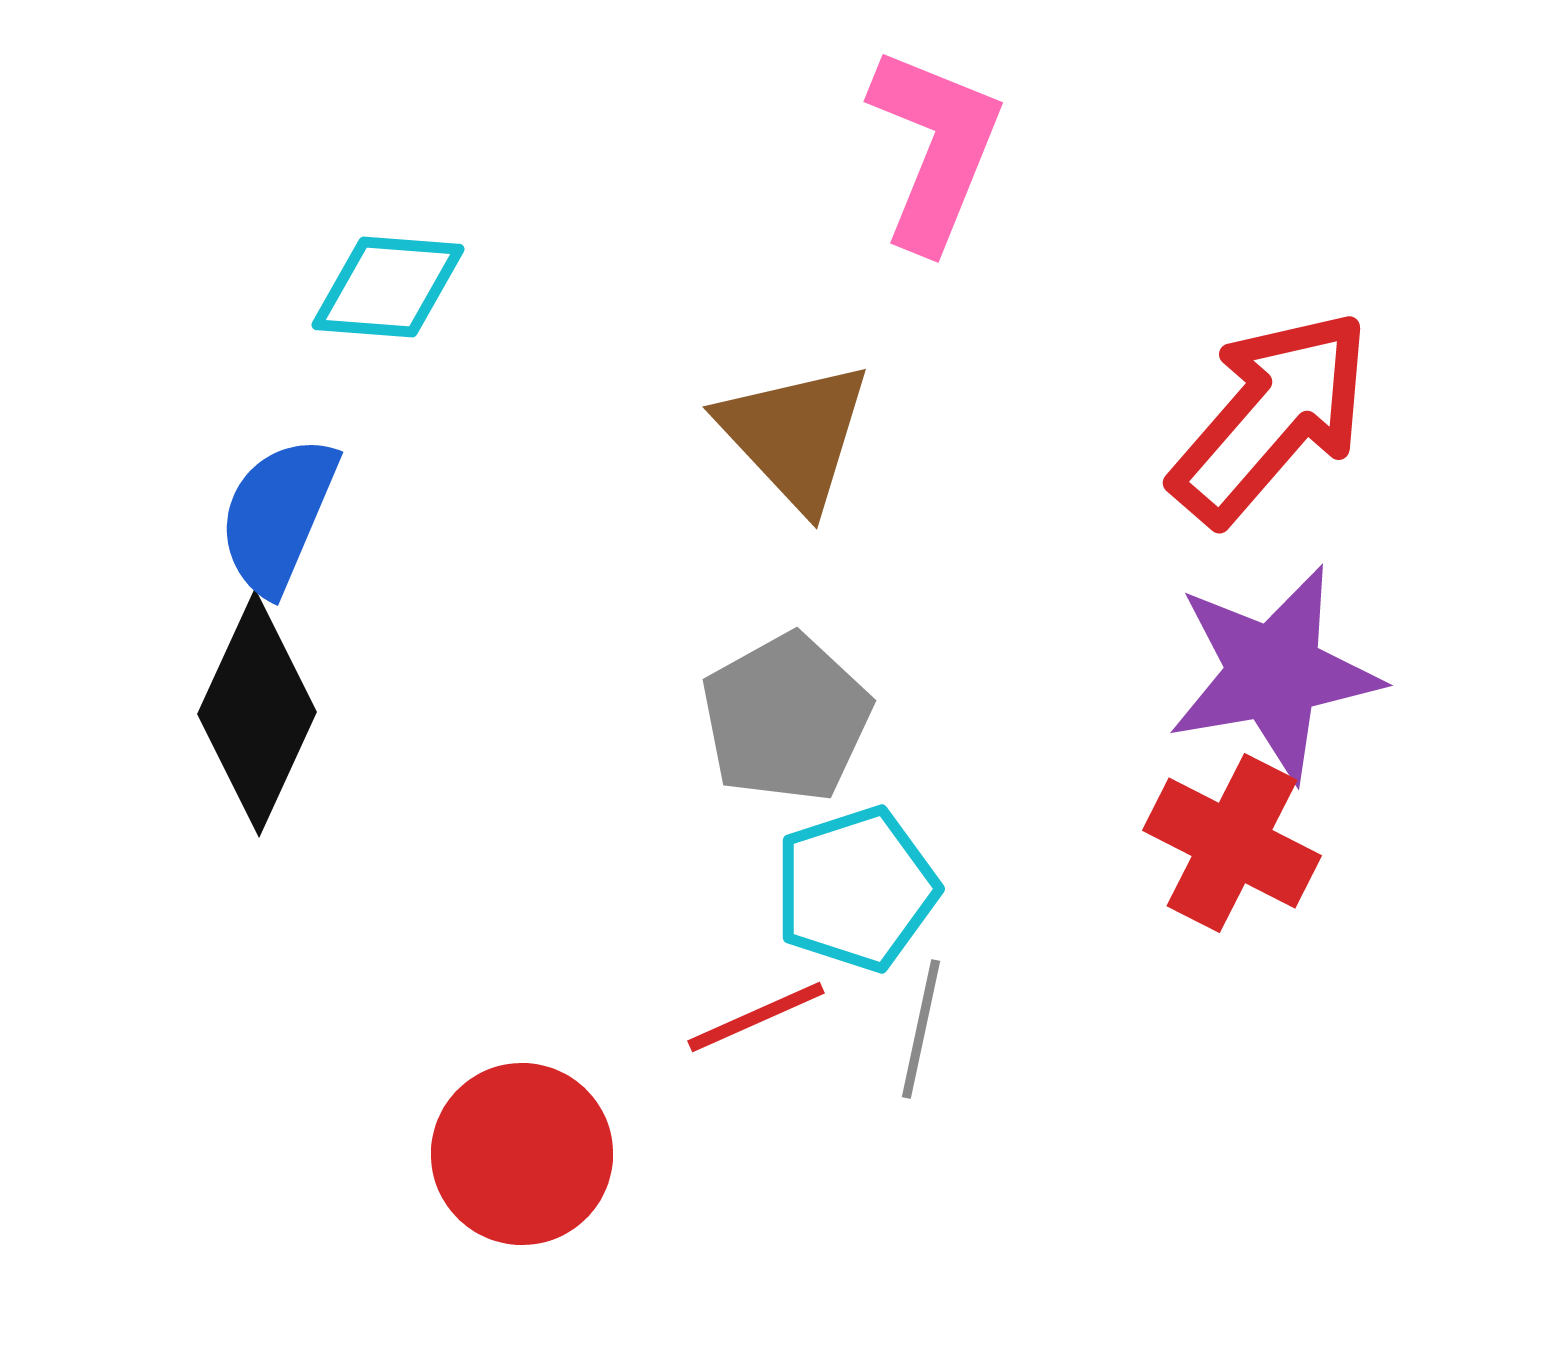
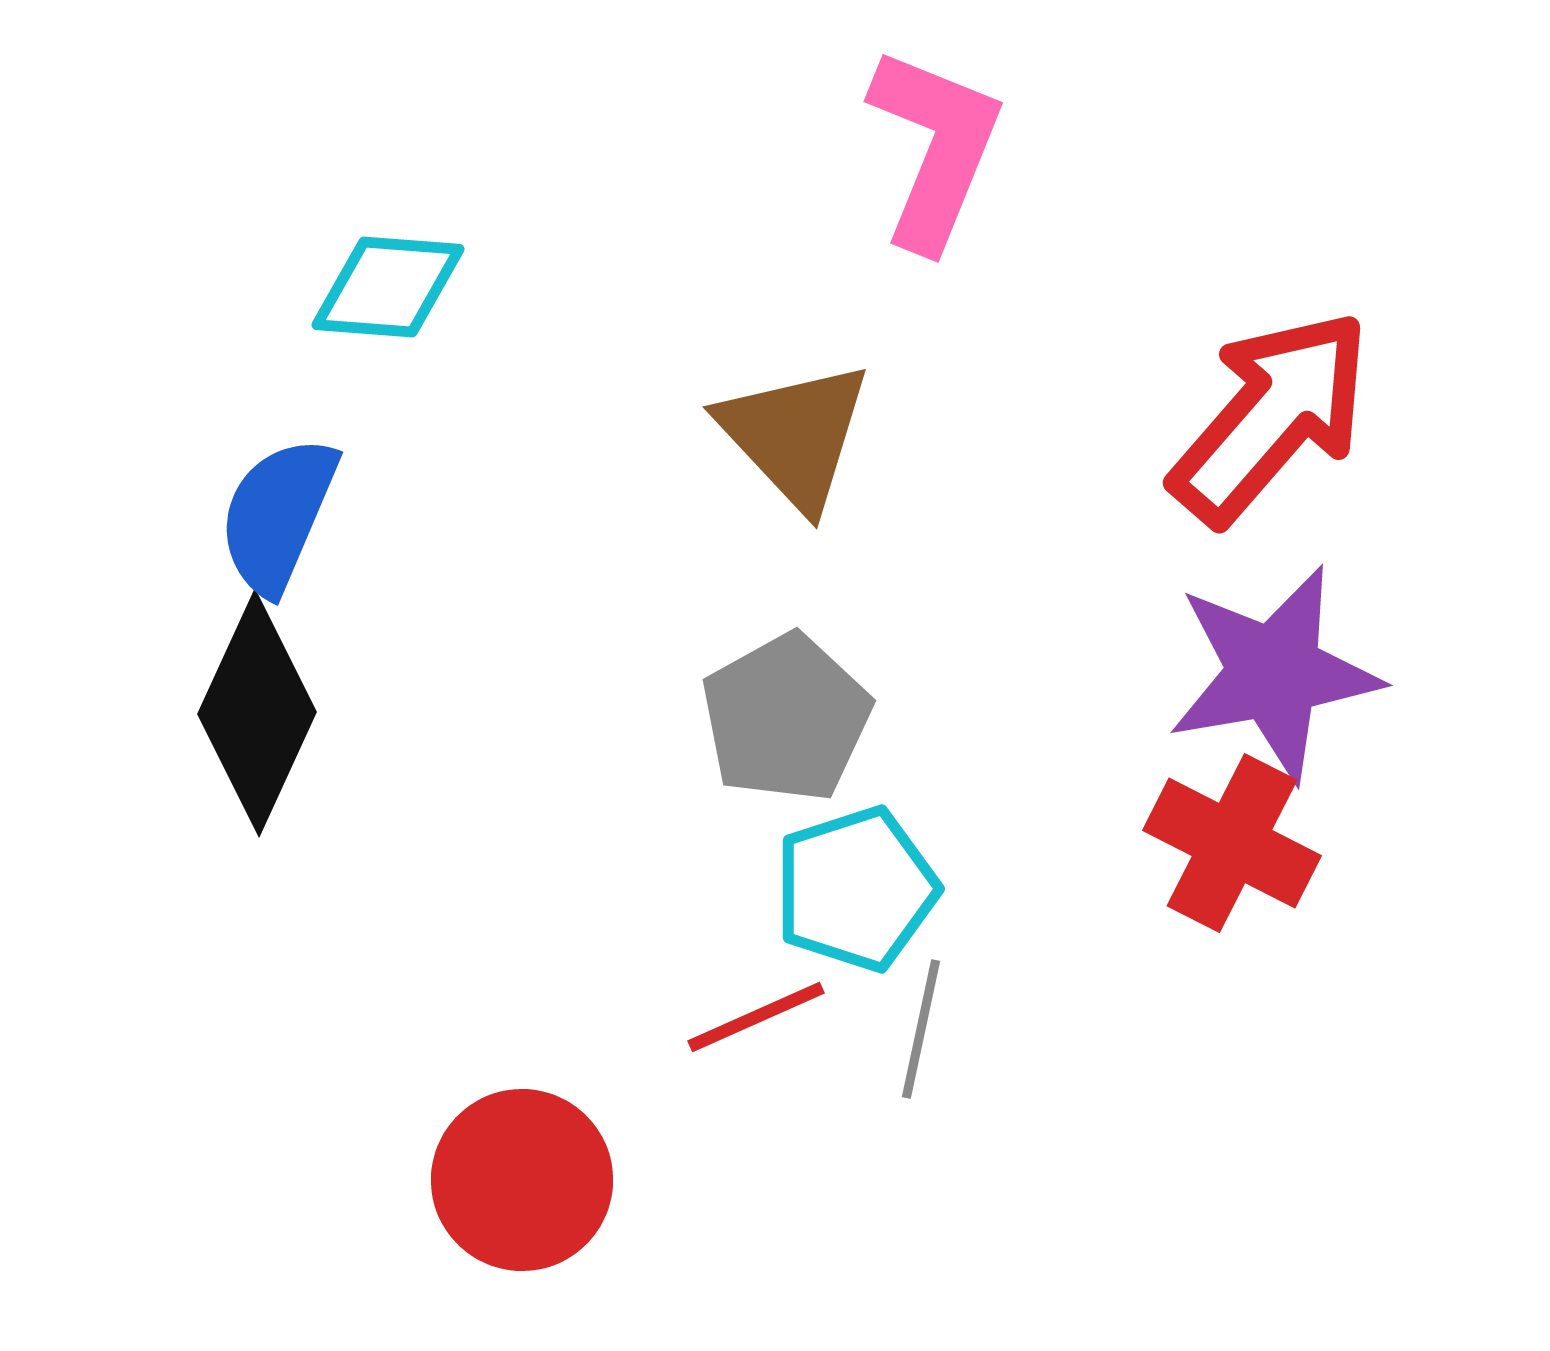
red circle: moved 26 px down
